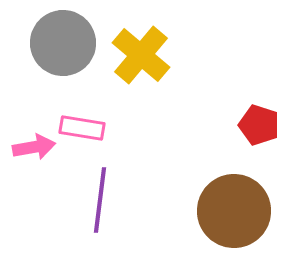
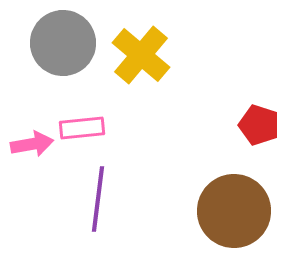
pink rectangle: rotated 15 degrees counterclockwise
pink arrow: moved 2 px left, 3 px up
purple line: moved 2 px left, 1 px up
